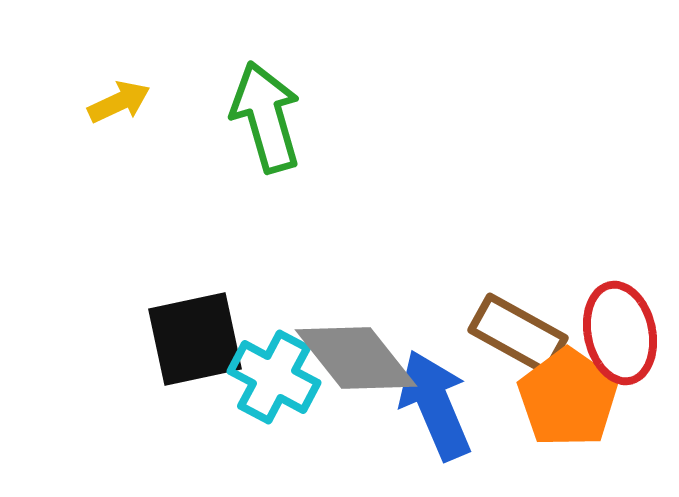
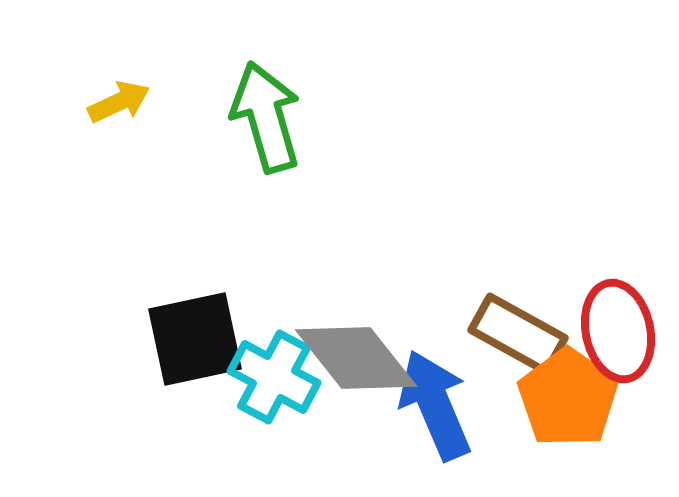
red ellipse: moved 2 px left, 2 px up
